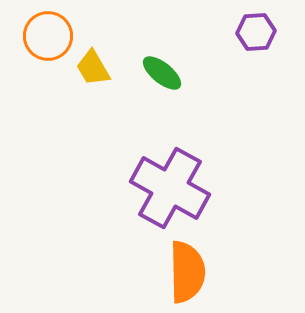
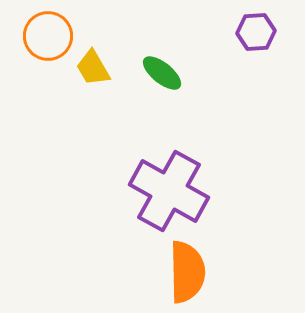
purple cross: moved 1 px left, 3 px down
